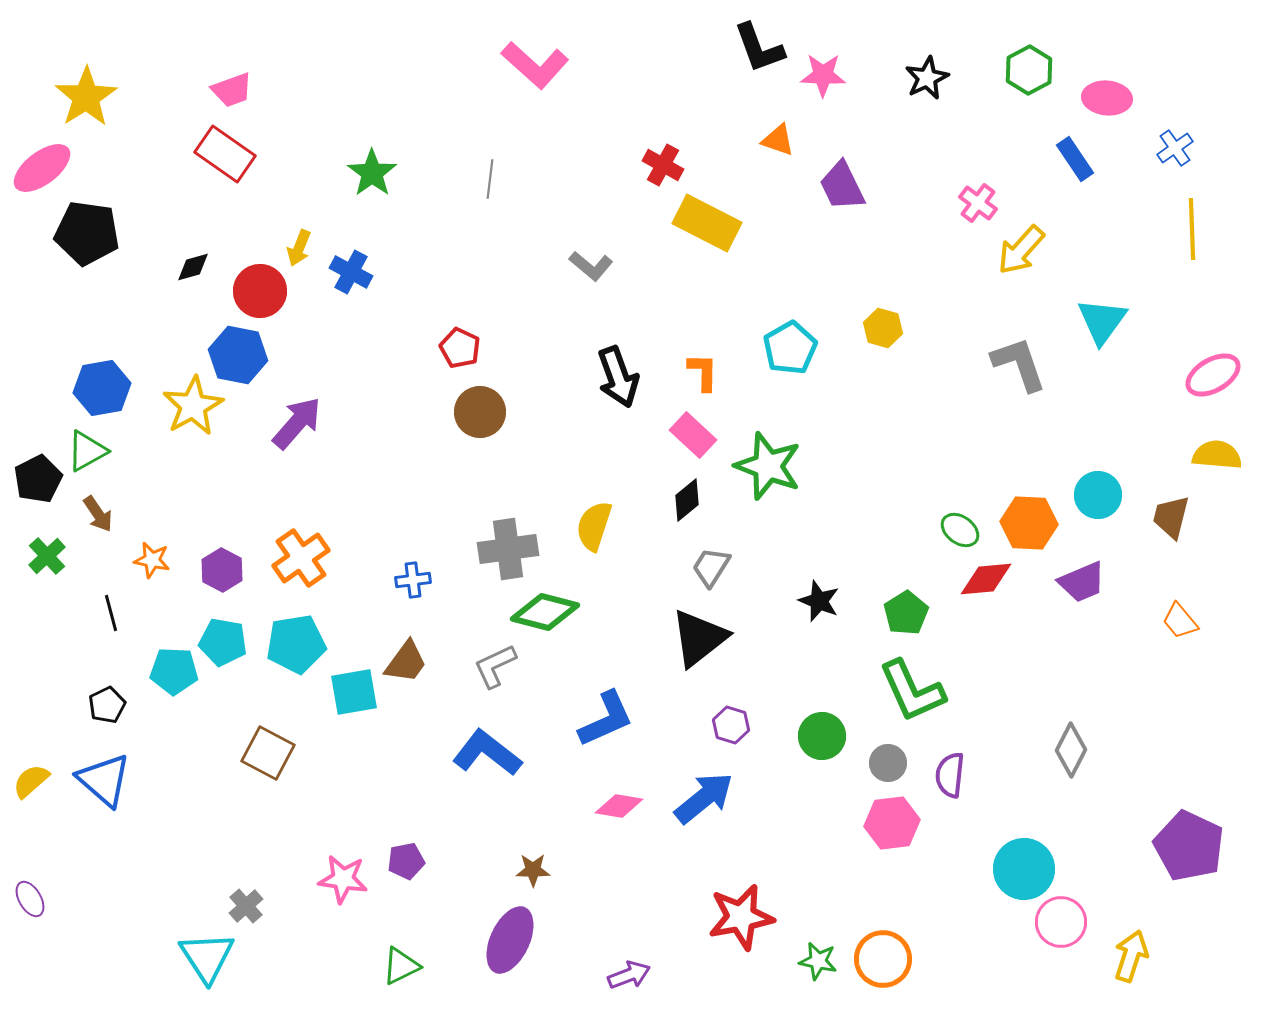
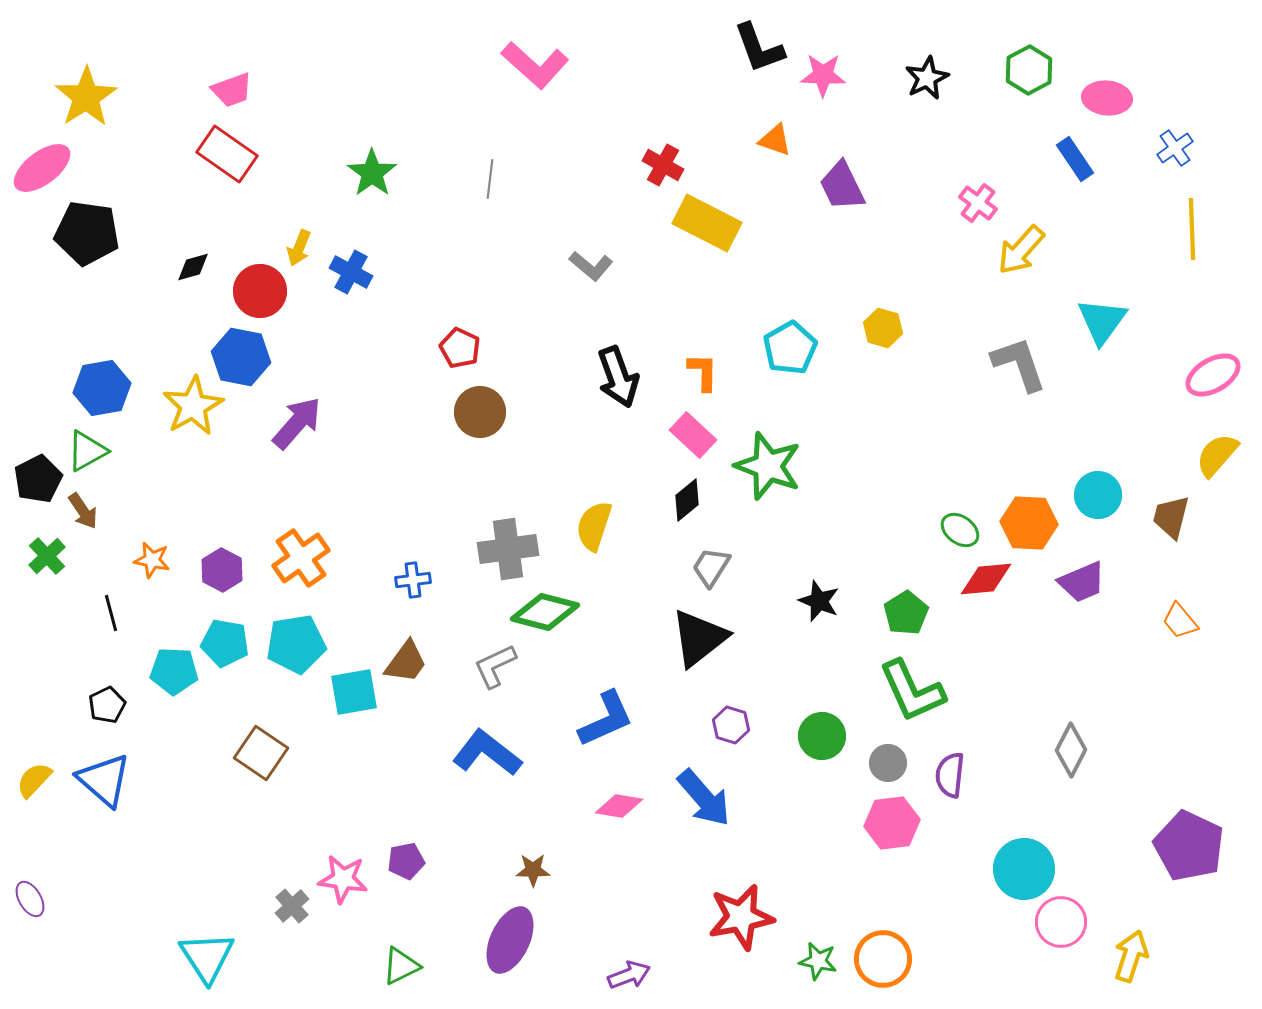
orange triangle at (778, 140): moved 3 px left
red rectangle at (225, 154): moved 2 px right
blue hexagon at (238, 355): moved 3 px right, 2 px down
yellow semicircle at (1217, 455): rotated 54 degrees counterclockwise
brown arrow at (98, 514): moved 15 px left, 3 px up
cyan pentagon at (223, 642): moved 2 px right, 1 px down
brown square at (268, 753): moved 7 px left; rotated 6 degrees clockwise
yellow semicircle at (31, 781): moved 3 px right, 1 px up; rotated 6 degrees counterclockwise
blue arrow at (704, 798): rotated 88 degrees clockwise
gray cross at (246, 906): moved 46 px right
